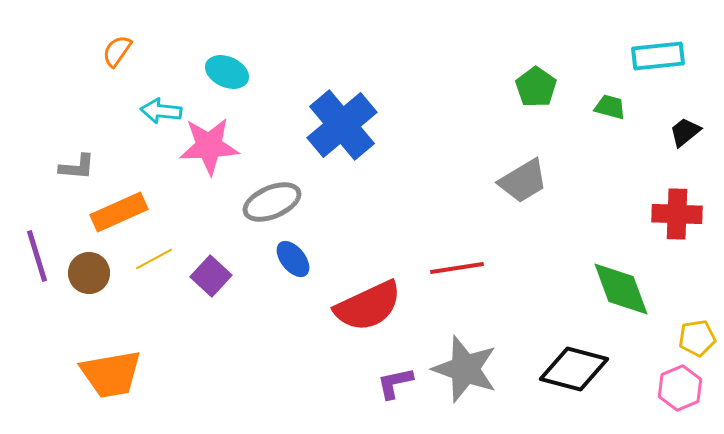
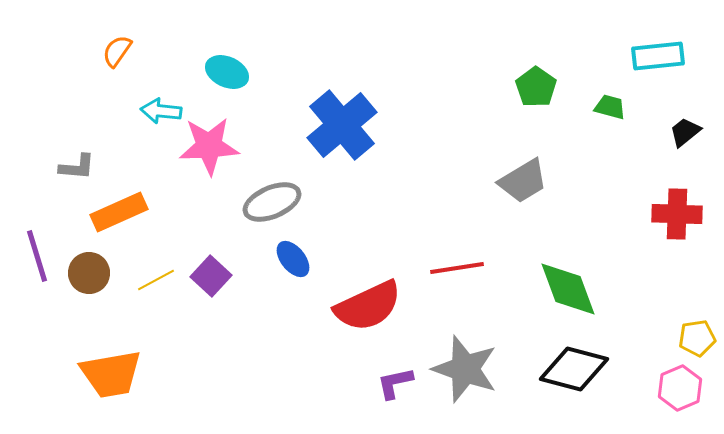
yellow line: moved 2 px right, 21 px down
green diamond: moved 53 px left
